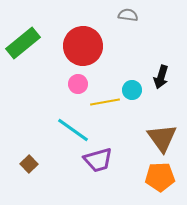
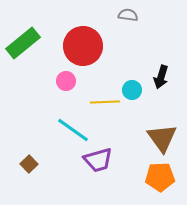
pink circle: moved 12 px left, 3 px up
yellow line: rotated 8 degrees clockwise
